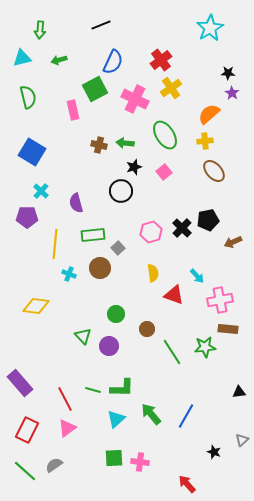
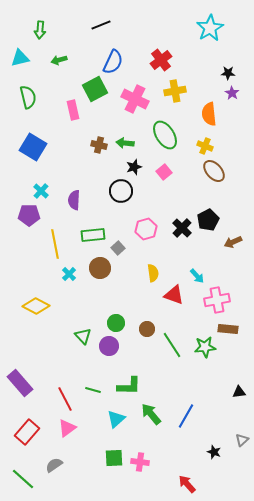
cyan triangle at (22, 58): moved 2 px left
yellow cross at (171, 88): moved 4 px right, 3 px down; rotated 25 degrees clockwise
orange semicircle at (209, 114): rotated 55 degrees counterclockwise
yellow cross at (205, 141): moved 5 px down; rotated 28 degrees clockwise
blue square at (32, 152): moved 1 px right, 5 px up
purple semicircle at (76, 203): moved 2 px left, 3 px up; rotated 18 degrees clockwise
purple pentagon at (27, 217): moved 2 px right, 2 px up
black pentagon at (208, 220): rotated 15 degrees counterclockwise
pink hexagon at (151, 232): moved 5 px left, 3 px up
yellow line at (55, 244): rotated 16 degrees counterclockwise
cyan cross at (69, 274): rotated 24 degrees clockwise
pink cross at (220, 300): moved 3 px left
yellow diamond at (36, 306): rotated 20 degrees clockwise
green circle at (116, 314): moved 9 px down
green line at (172, 352): moved 7 px up
green L-shape at (122, 388): moved 7 px right, 2 px up
red rectangle at (27, 430): moved 2 px down; rotated 15 degrees clockwise
green line at (25, 471): moved 2 px left, 8 px down
